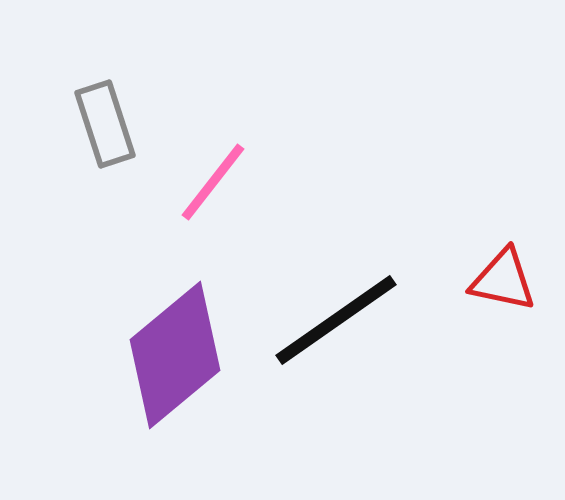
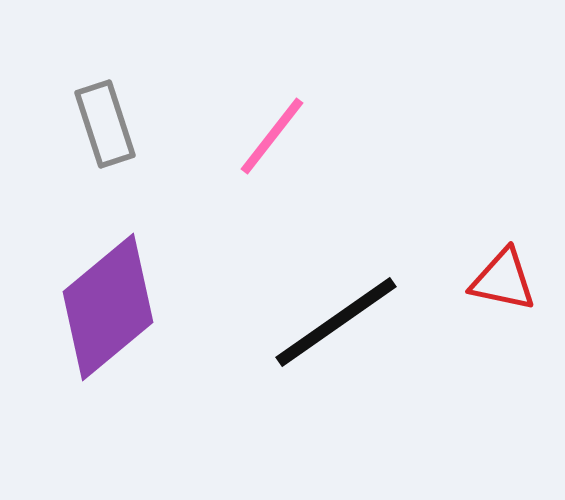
pink line: moved 59 px right, 46 px up
black line: moved 2 px down
purple diamond: moved 67 px left, 48 px up
